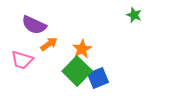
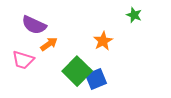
orange star: moved 21 px right, 8 px up
pink trapezoid: moved 1 px right
blue square: moved 2 px left, 1 px down
